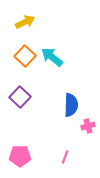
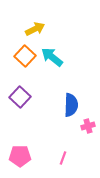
yellow arrow: moved 10 px right, 7 px down
pink line: moved 2 px left, 1 px down
